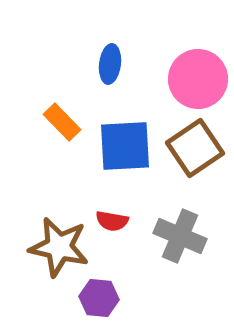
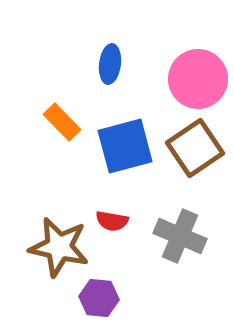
blue square: rotated 12 degrees counterclockwise
